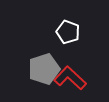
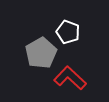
gray pentagon: moved 3 px left, 16 px up; rotated 12 degrees counterclockwise
